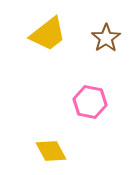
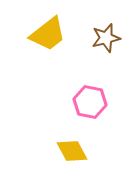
brown star: rotated 20 degrees clockwise
yellow diamond: moved 21 px right
